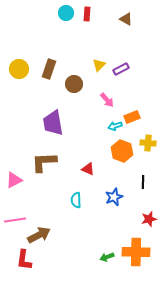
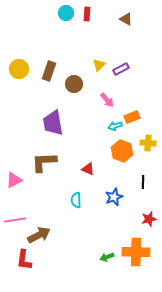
brown rectangle: moved 2 px down
